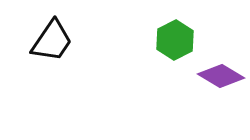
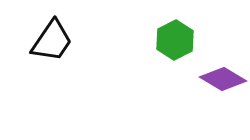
purple diamond: moved 2 px right, 3 px down
